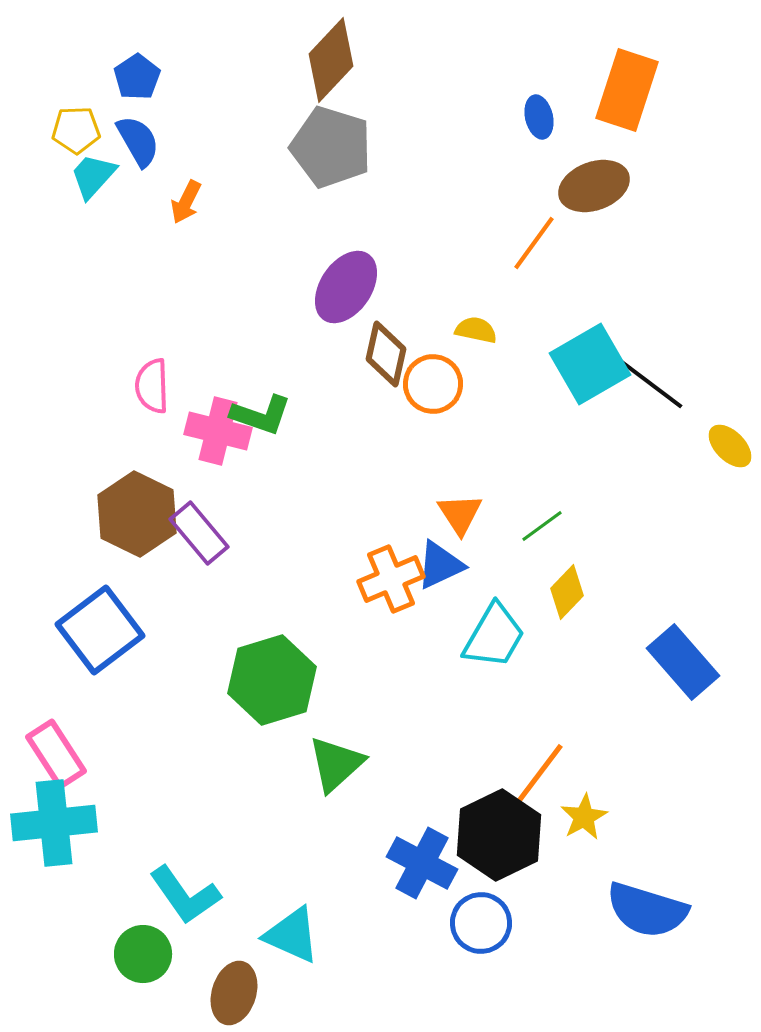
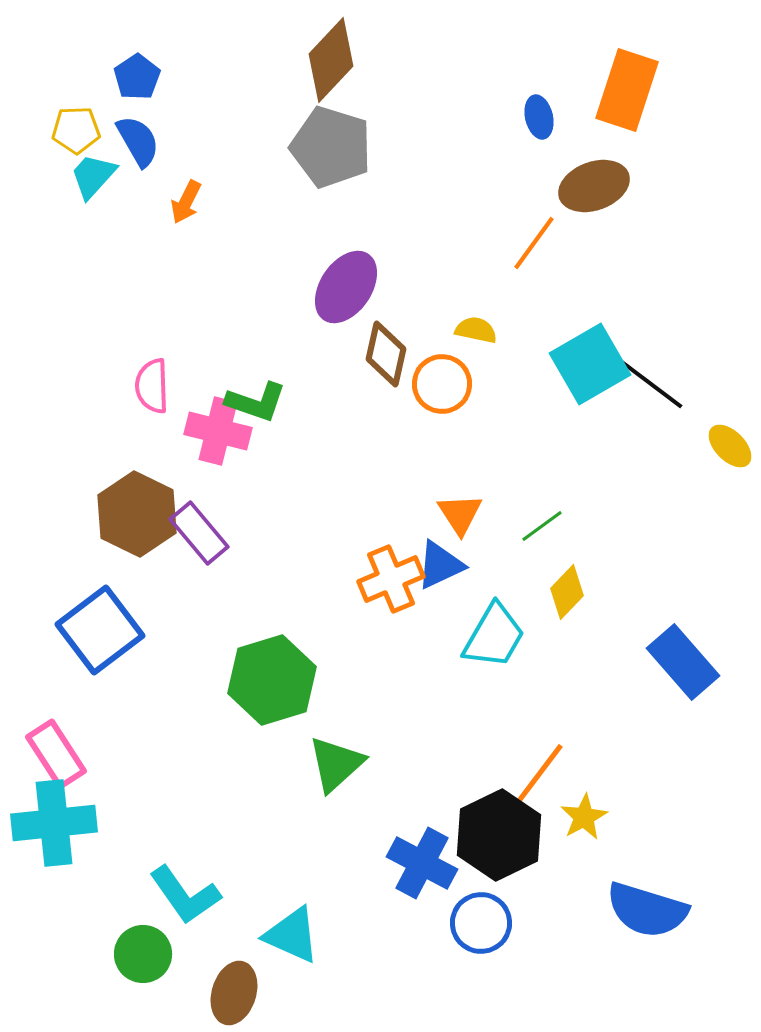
orange circle at (433, 384): moved 9 px right
green L-shape at (261, 415): moved 5 px left, 13 px up
